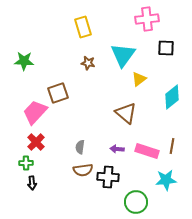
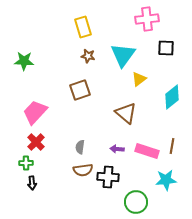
brown star: moved 7 px up
brown square: moved 22 px right, 3 px up
